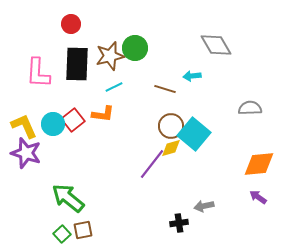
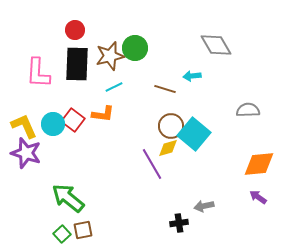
red circle: moved 4 px right, 6 px down
gray semicircle: moved 2 px left, 2 px down
red square: rotated 15 degrees counterclockwise
yellow diamond: moved 3 px left
purple line: rotated 68 degrees counterclockwise
